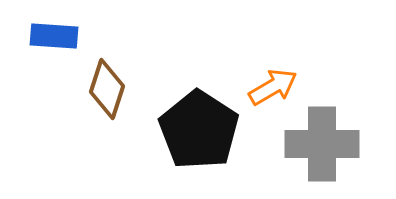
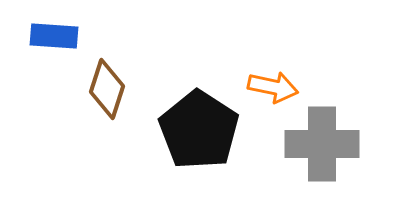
orange arrow: rotated 42 degrees clockwise
